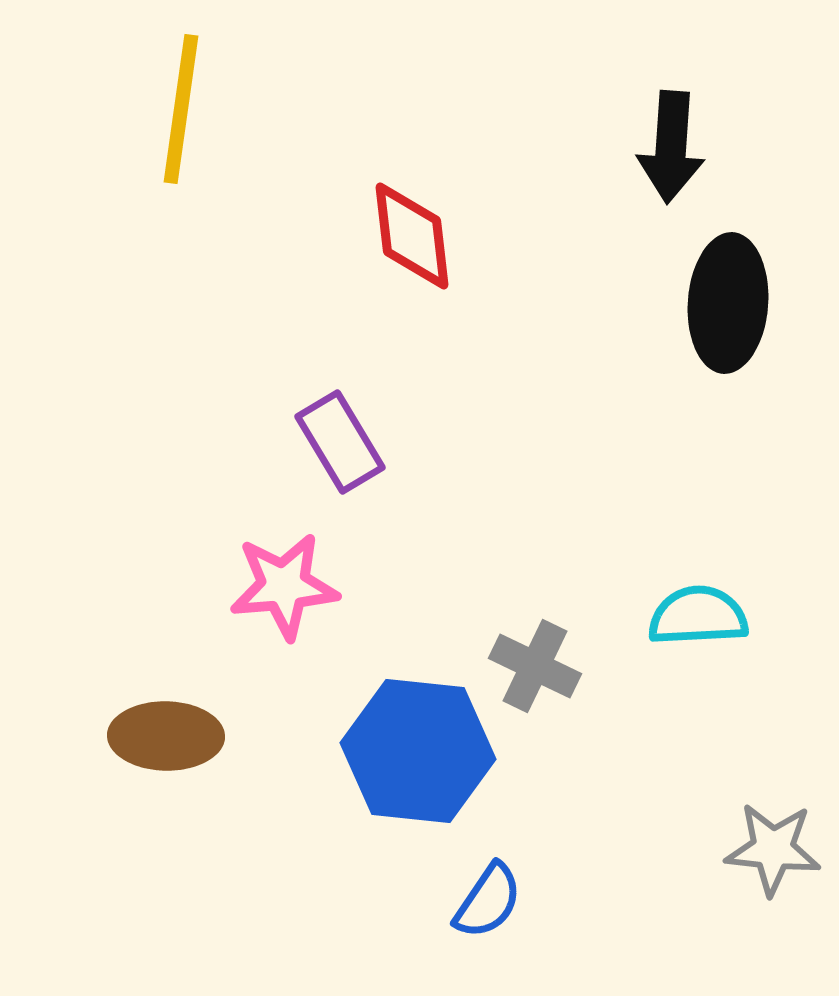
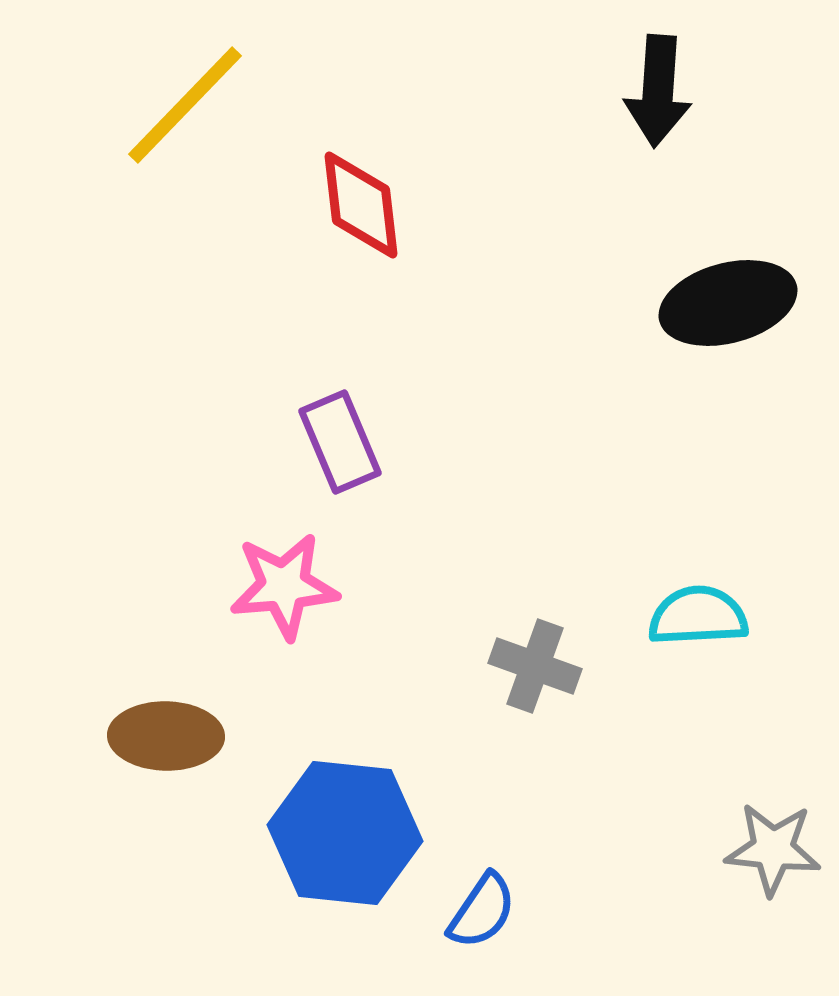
yellow line: moved 4 px right, 4 px up; rotated 36 degrees clockwise
black arrow: moved 13 px left, 56 px up
red diamond: moved 51 px left, 31 px up
black ellipse: rotated 71 degrees clockwise
purple rectangle: rotated 8 degrees clockwise
gray cross: rotated 6 degrees counterclockwise
blue hexagon: moved 73 px left, 82 px down
blue semicircle: moved 6 px left, 10 px down
